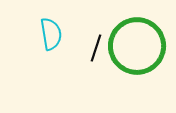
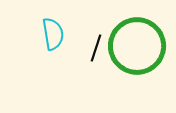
cyan semicircle: moved 2 px right
